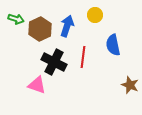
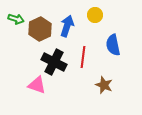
brown star: moved 26 px left
